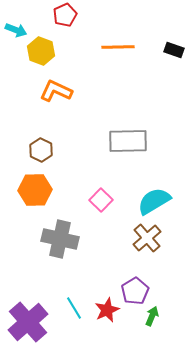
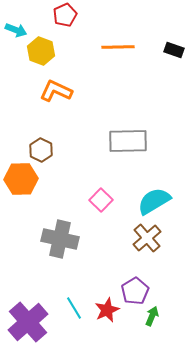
orange hexagon: moved 14 px left, 11 px up
